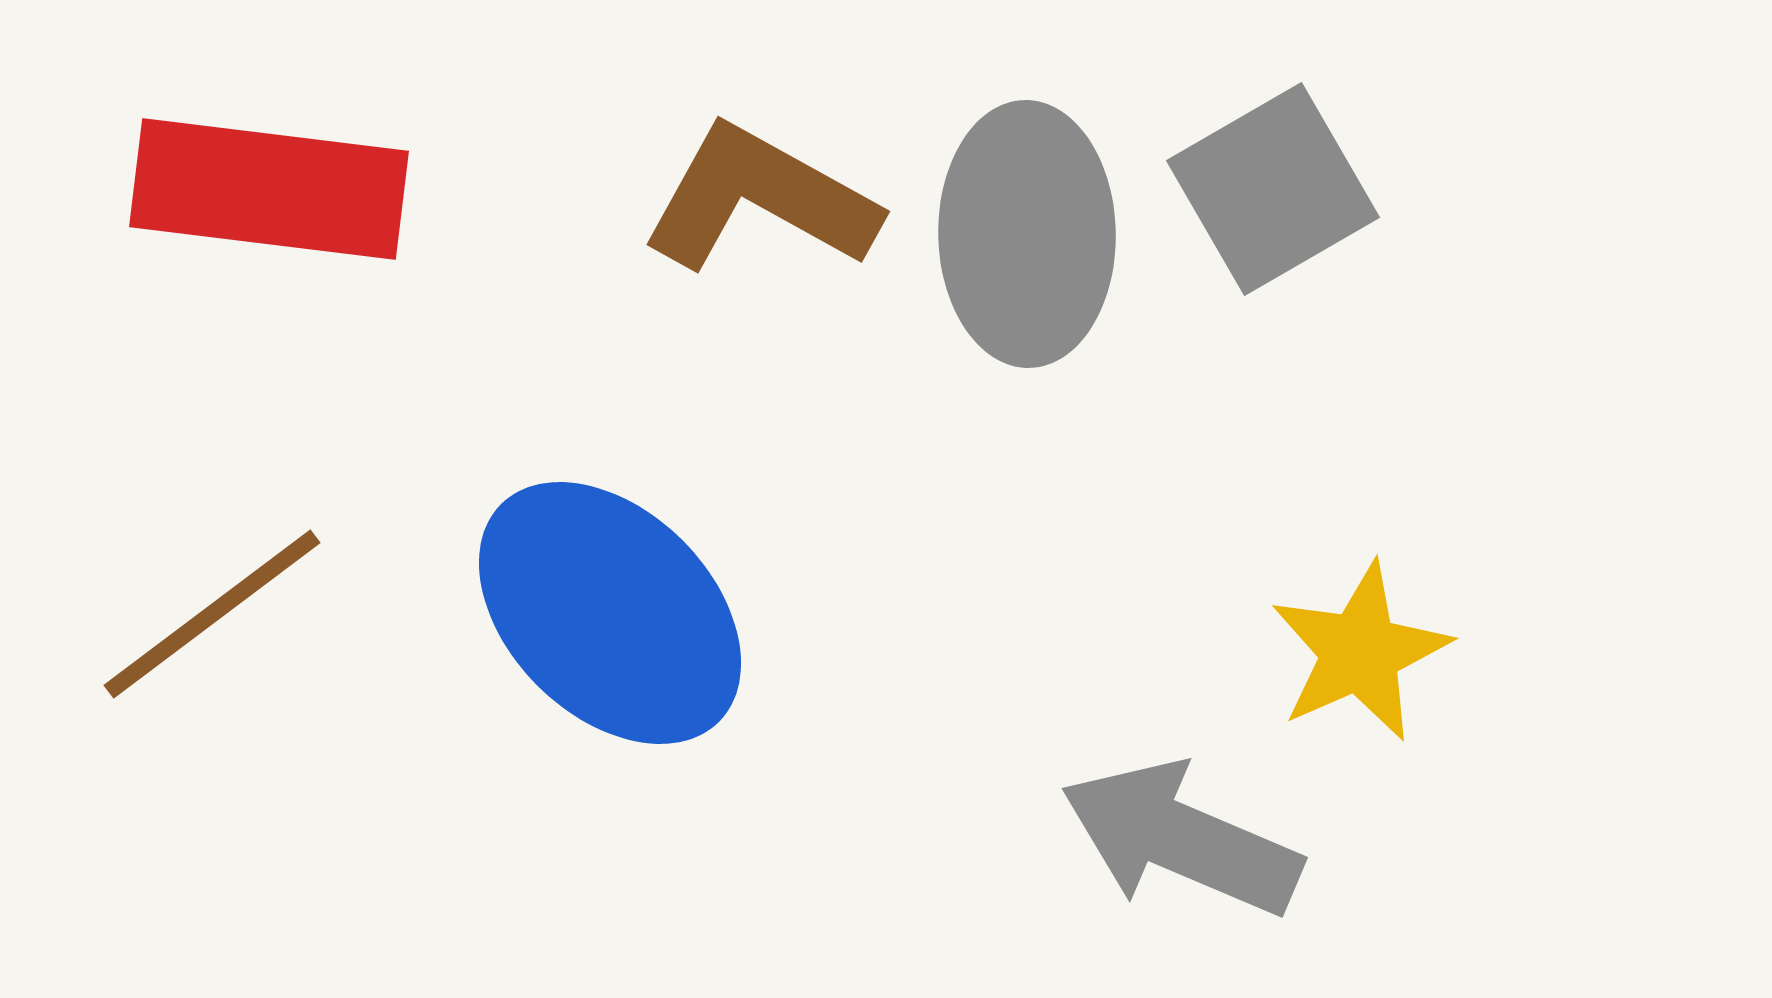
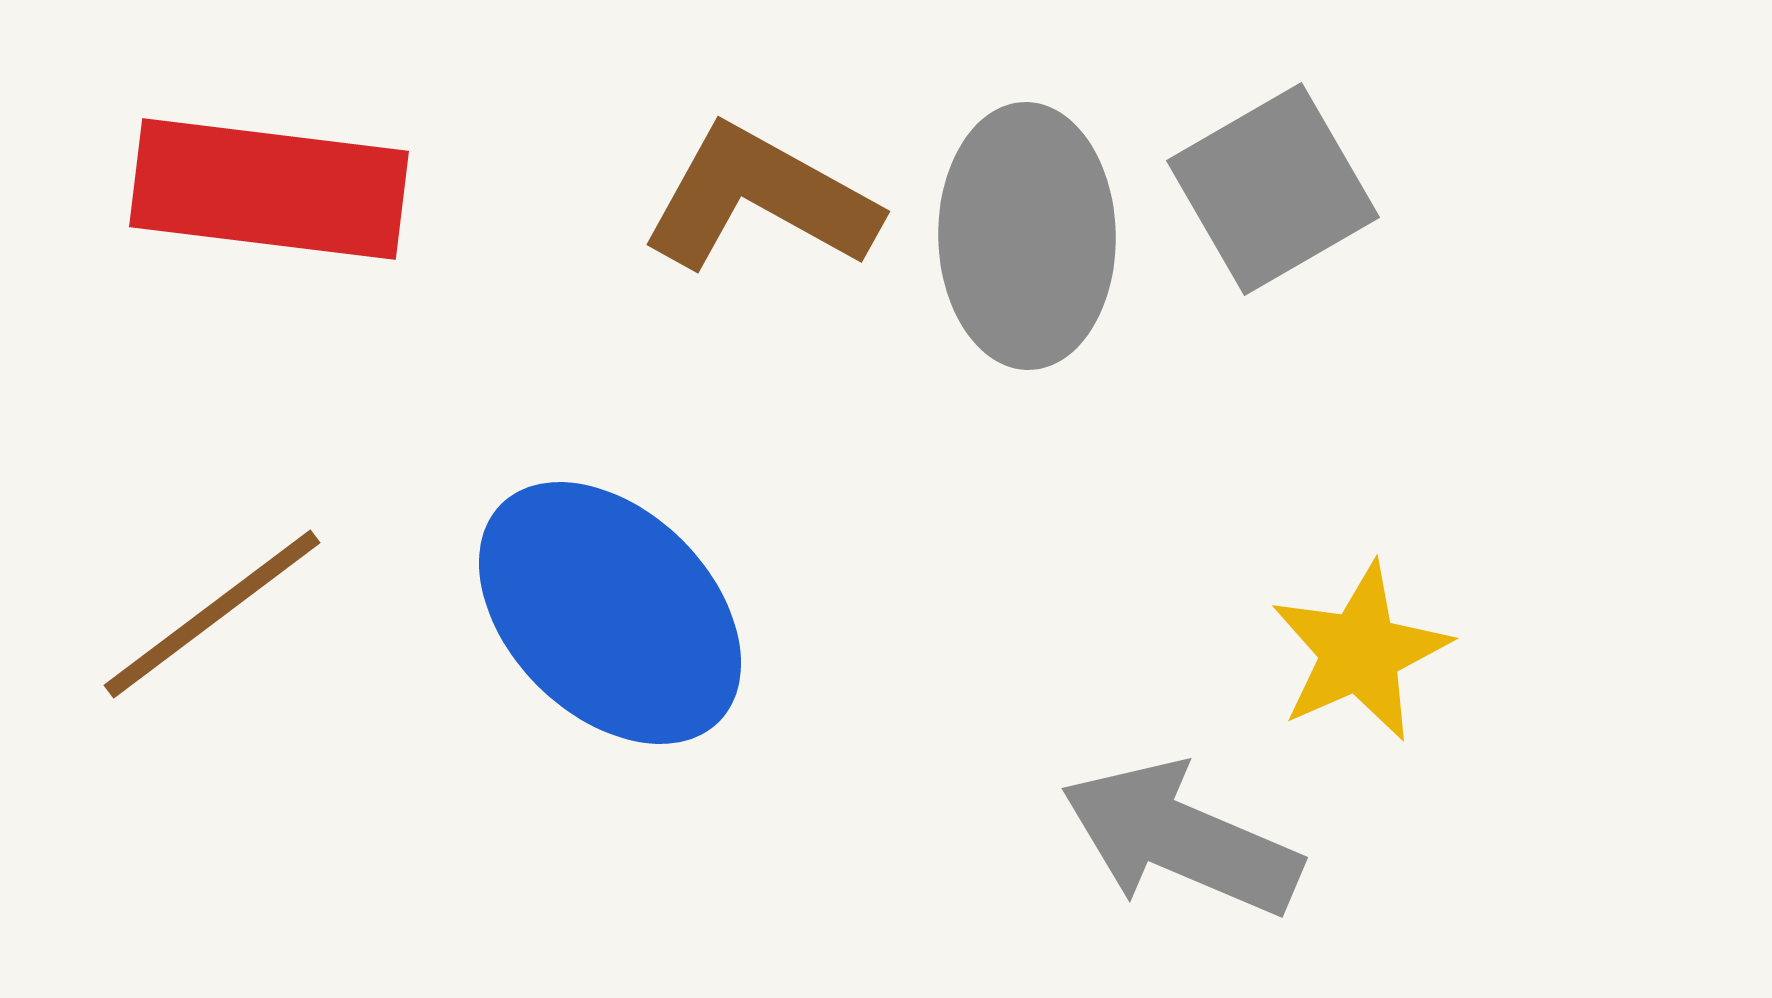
gray ellipse: moved 2 px down
